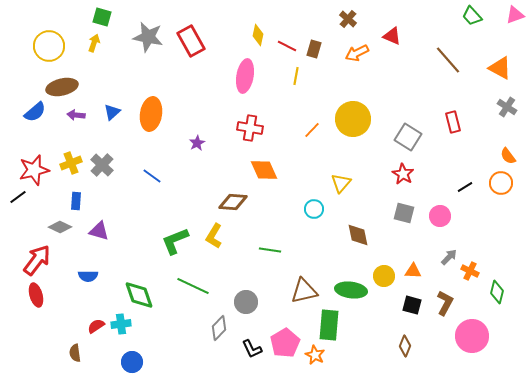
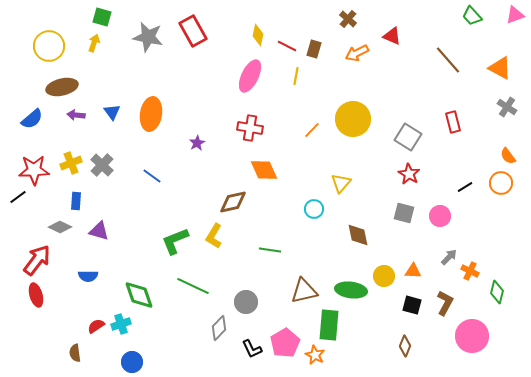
red rectangle at (191, 41): moved 2 px right, 10 px up
pink ellipse at (245, 76): moved 5 px right; rotated 16 degrees clockwise
blue semicircle at (35, 112): moved 3 px left, 7 px down
blue triangle at (112, 112): rotated 24 degrees counterclockwise
red star at (34, 170): rotated 12 degrees clockwise
red star at (403, 174): moved 6 px right
brown diamond at (233, 202): rotated 16 degrees counterclockwise
cyan cross at (121, 324): rotated 12 degrees counterclockwise
